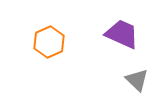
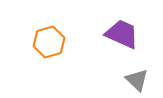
orange hexagon: rotated 8 degrees clockwise
